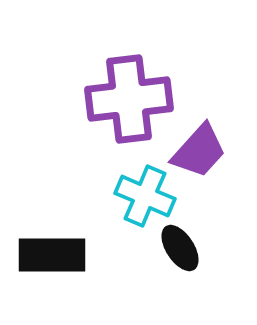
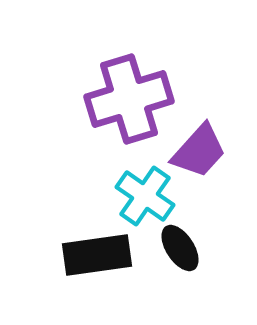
purple cross: rotated 10 degrees counterclockwise
cyan cross: rotated 12 degrees clockwise
black rectangle: moved 45 px right; rotated 8 degrees counterclockwise
